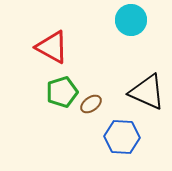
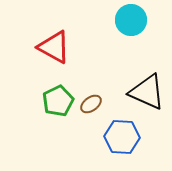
red triangle: moved 2 px right
green pentagon: moved 4 px left, 9 px down; rotated 8 degrees counterclockwise
